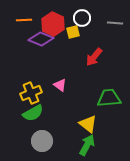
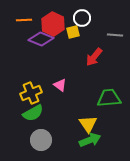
gray line: moved 12 px down
yellow triangle: rotated 18 degrees clockwise
gray circle: moved 1 px left, 1 px up
green arrow: moved 3 px right, 5 px up; rotated 40 degrees clockwise
